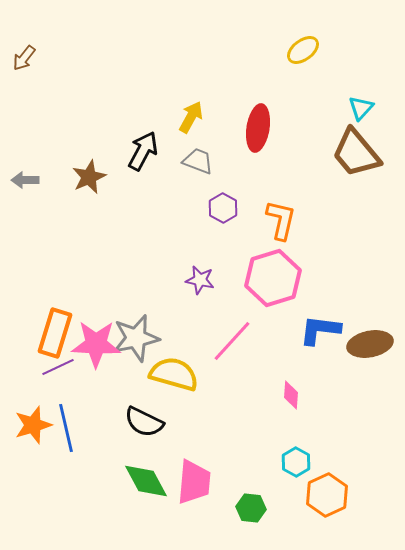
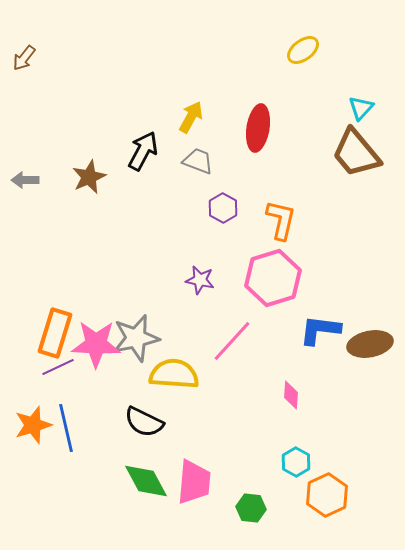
yellow semicircle: rotated 12 degrees counterclockwise
